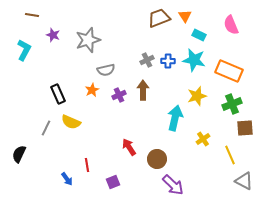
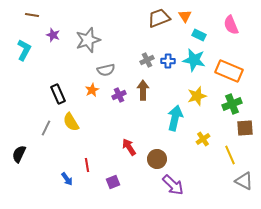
yellow semicircle: rotated 36 degrees clockwise
